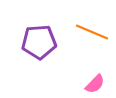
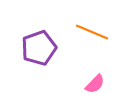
purple pentagon: moved 6 px down; rotated 16 degrees counterclockwise
